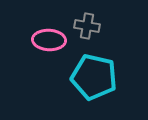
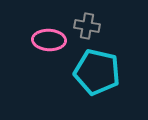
cyan pentagon: moved 3 px right, 5 px up
